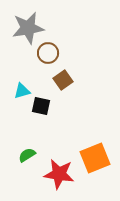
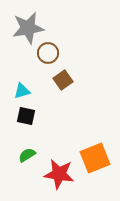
black square: moved 15 px left, 10 px down
